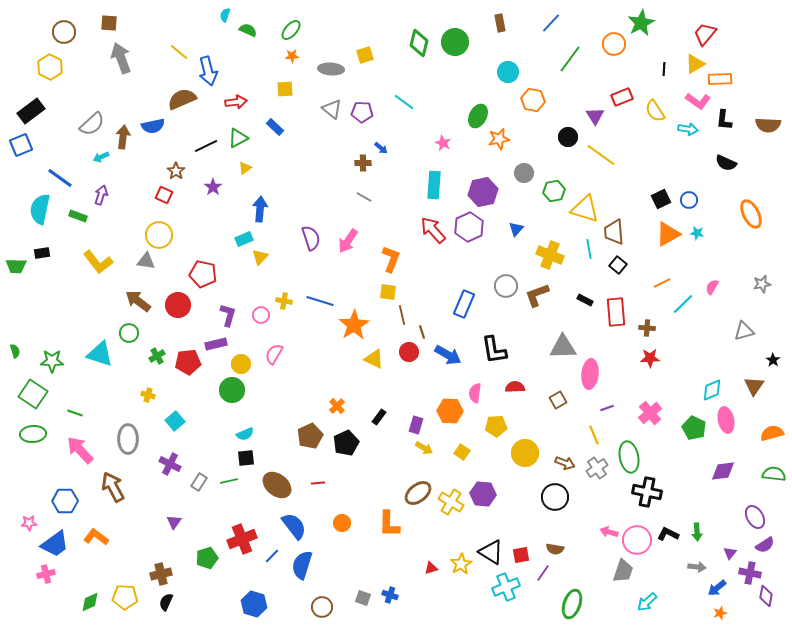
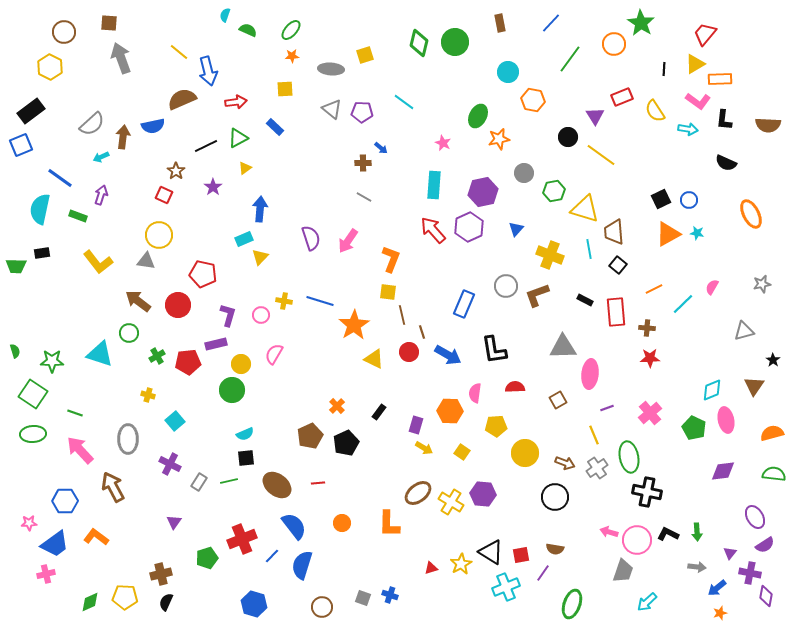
green star at (641, 23): rotated 12 degrees counterclockwise
orange line at (662, 283): moved 8 px left, 6 px down
black rectangle at (379, 417): moved 5 px up
